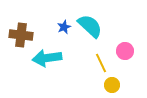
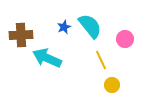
cyan semicircle: rotated 8 degrees clockwise
brown cross: rotated 10 degrees counterclockwise
pink circle: moved 12 px up
cyan arrow: rotated 32 degrees clockwise
yellow line: moved 3 px up
